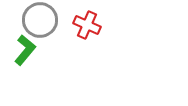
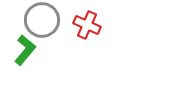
gray circle: moved 2 px right
